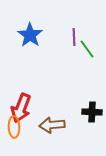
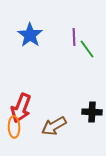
brown arrow: moved 2 px right, 1 px down; rotated 25 degrees counterclockwise
